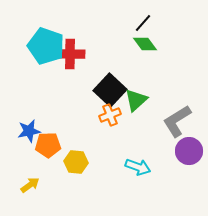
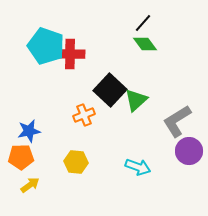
orange cross: moved 26 px left
orange pentagon: moved 27 px left, 12 px down
